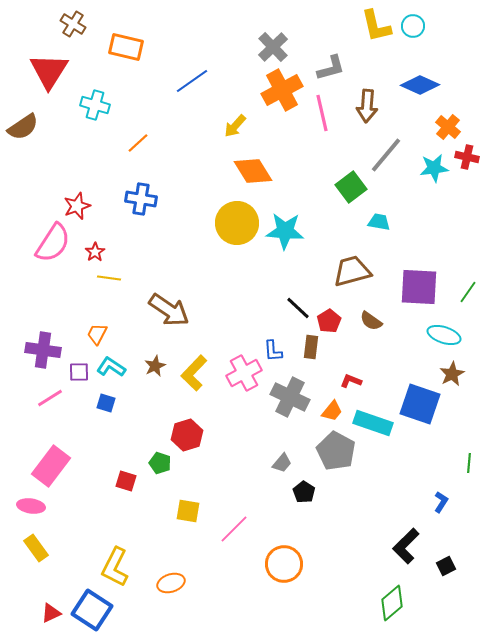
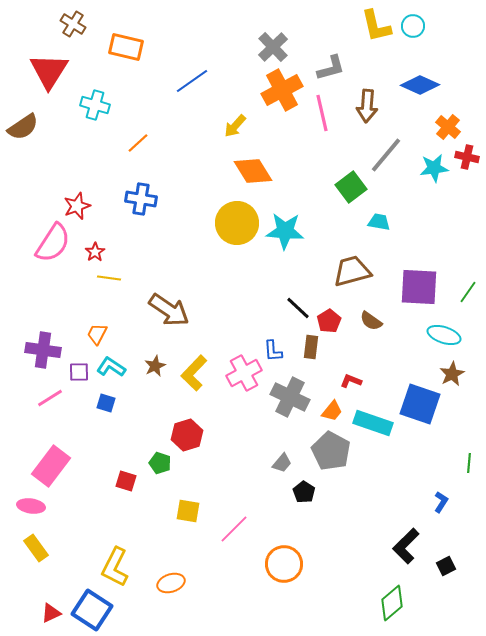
gray pentagon at (336, 451): moved 5 px left
